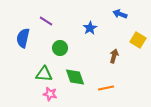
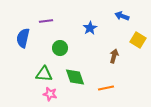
blue arrow: moved 2 px right, 2 px down
purple line: rotated 40 degrees counterclockwise
